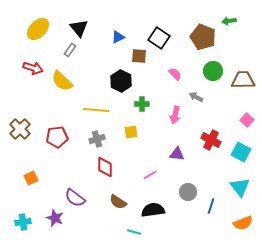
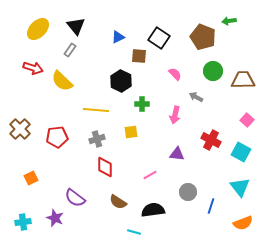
black triangle: moved 3 px left, 2 px up
